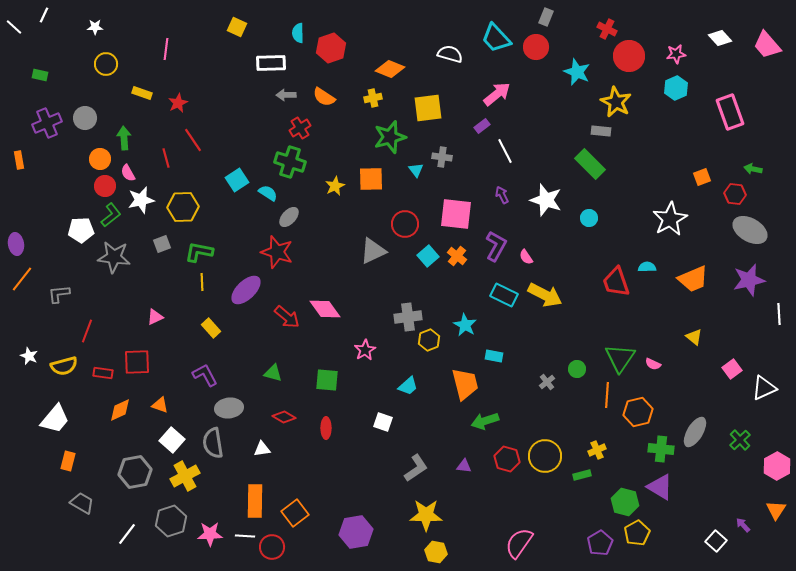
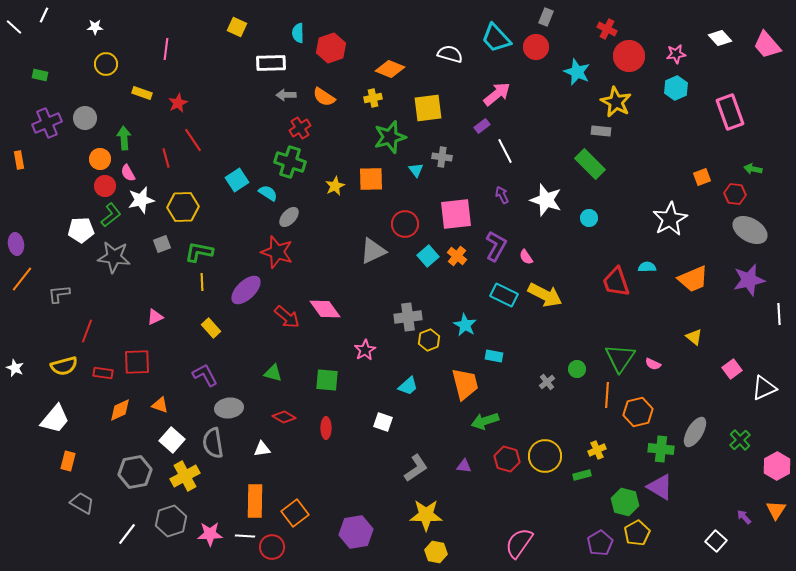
pink square at (456, 214): rotated 12 degrees counterclockwise
white star at (29, 356): moved 14 px left, 12 px down
purple arrow at (743, 525): moved 1 px right, 8 px up
